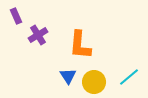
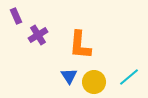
blue triangle: moved 1 px right
